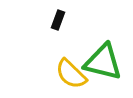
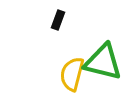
yellow semicircle: moved 1 px right; rotated 60 degrees clockwise
